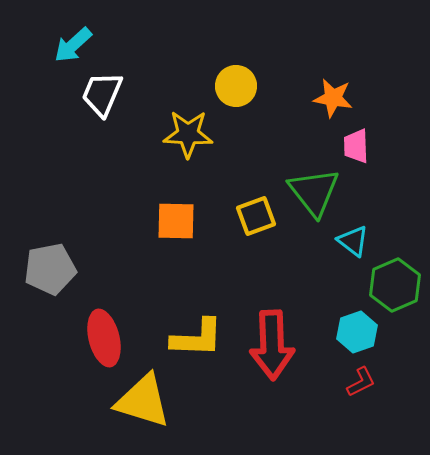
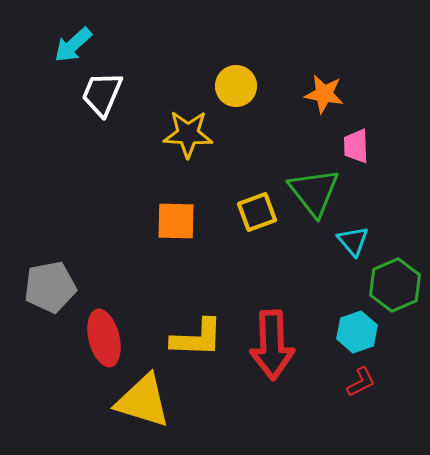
orange star: moved 9 px left, 4 px up
yellow square: moved 1 px right, 4 px up
cyan triangle: rotated 12 degrees clockwise
gray pentagon: moved 18 px down
